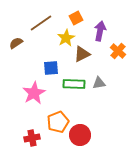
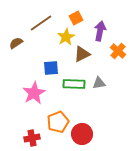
yellow star: moved 1 px up
red circle: moved 2 px right, 1 px up
